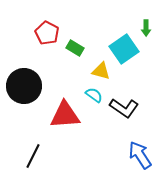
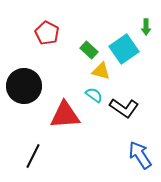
green arrow: moved 1 px up
green rectangle: moved 14 px right, 2 px down; rotated 12 degrees clockwise
